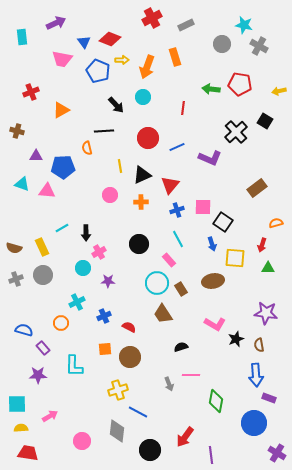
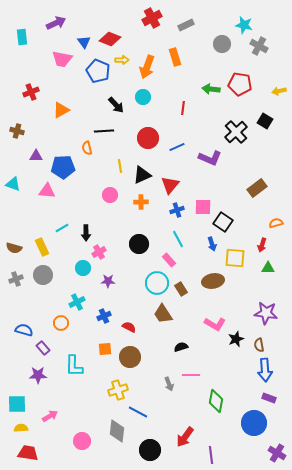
cyan triangle at (22, 184): moved 9 px left
blue arrow at (256, 375): moved 9 px right, 5 px up
